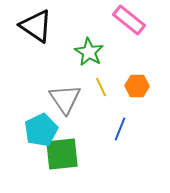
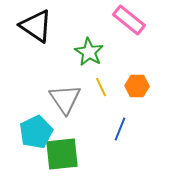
cyan pentagon: moved 5 px left, 2 px down
